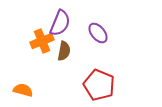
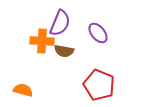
orange cross: rotated 25 degrees clockwise
brown semicircle: rotated 90 degrees clockwise
